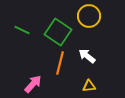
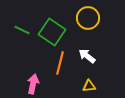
yellow circle: moved 1 px left, 2 px down
green square: moved 6 px left
pink arrow: rotated 30 degrees counterclockwise
